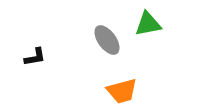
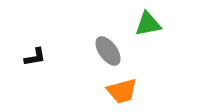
gray ellipse: moved 1 px right, 11 px down
